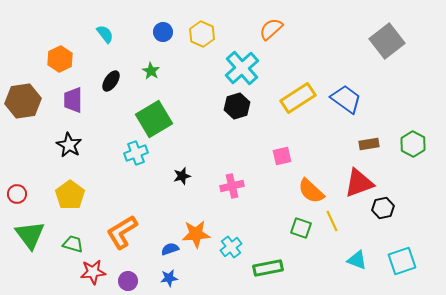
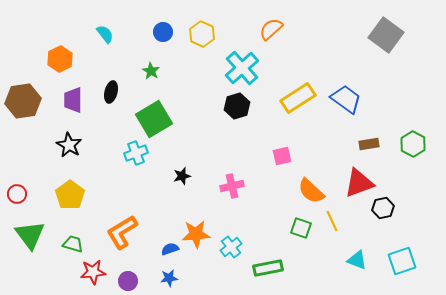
gray square at (387, 41): moved 1 px left, 6 px up; rotated 16 degrees counterclockwise
black ellipse at (111, 81): moved 11 px down; rotated 20 degrees counterclockwise
